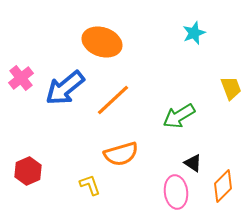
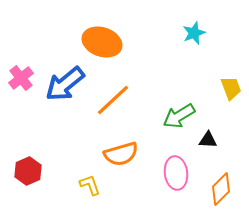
blue arrow: moved 4 px up
black triangle: moved 15 px right, 23 px up; rotated 30 degrees counterclockwise
orange diamond: moved 2 px left, 3 px down
pink ellipse: moved 19 px up
